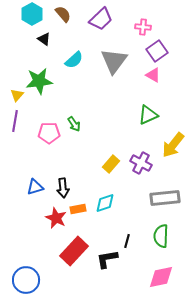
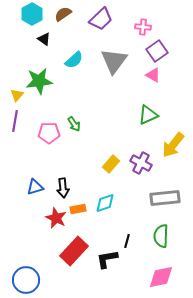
brown semicircle: rotated 84 degrees counterclockwise
